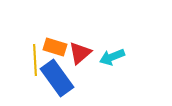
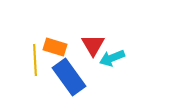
red triangle: moved 13 px right, 8 px up; rotated 20 degrees counterclockwise
cyan arrow: moved 1 px down
blue rectangle: moved 12 px right, 1 px up
